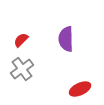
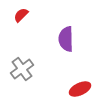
red semicircle: moved 25 px up
